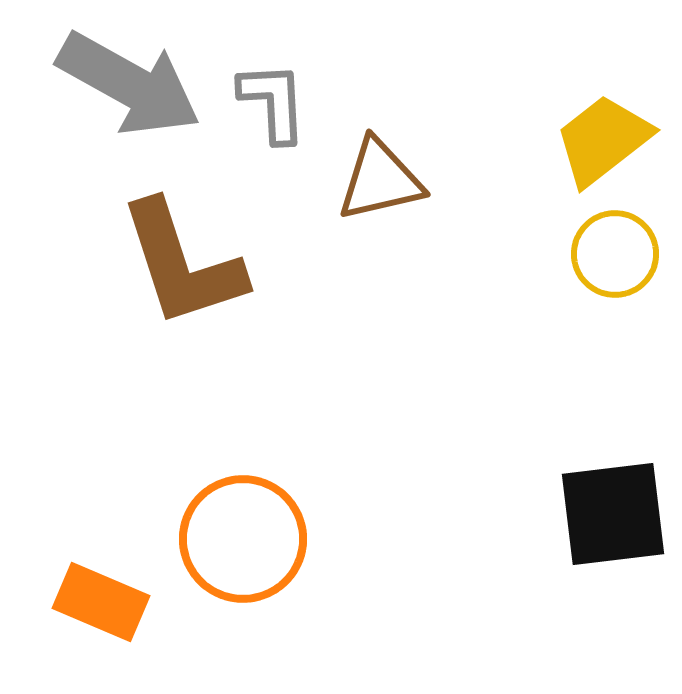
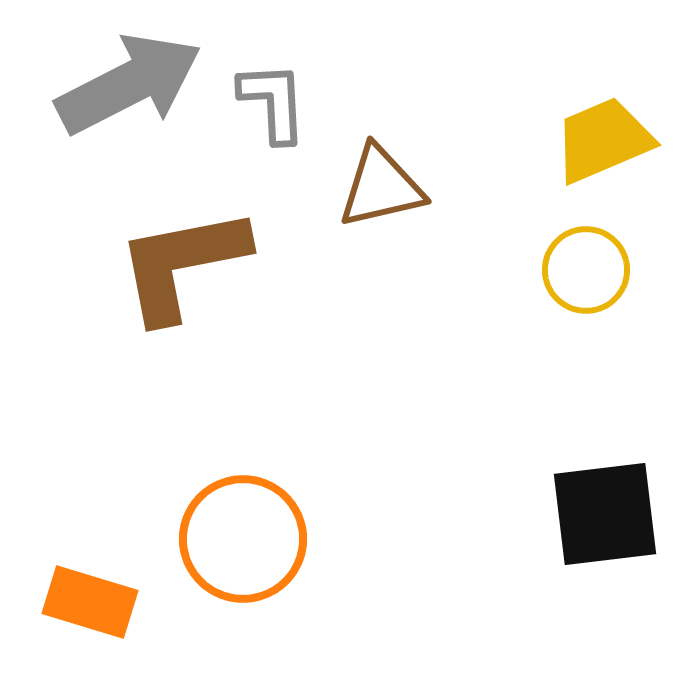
gray arrow: rotated 56 degrees counterclockwise
yellow trapezoid: rotated 15 degrees clockwise
brown triangle: moved 1 px right, 7 px down
yellow circle: moved 29 px left, 16 px down
brown L-shape: rotated 97 degrees clockwise
black square: moved 8 px left
orange rectangle: moved 11 px left; rotated 6 degrees counterclockwise
